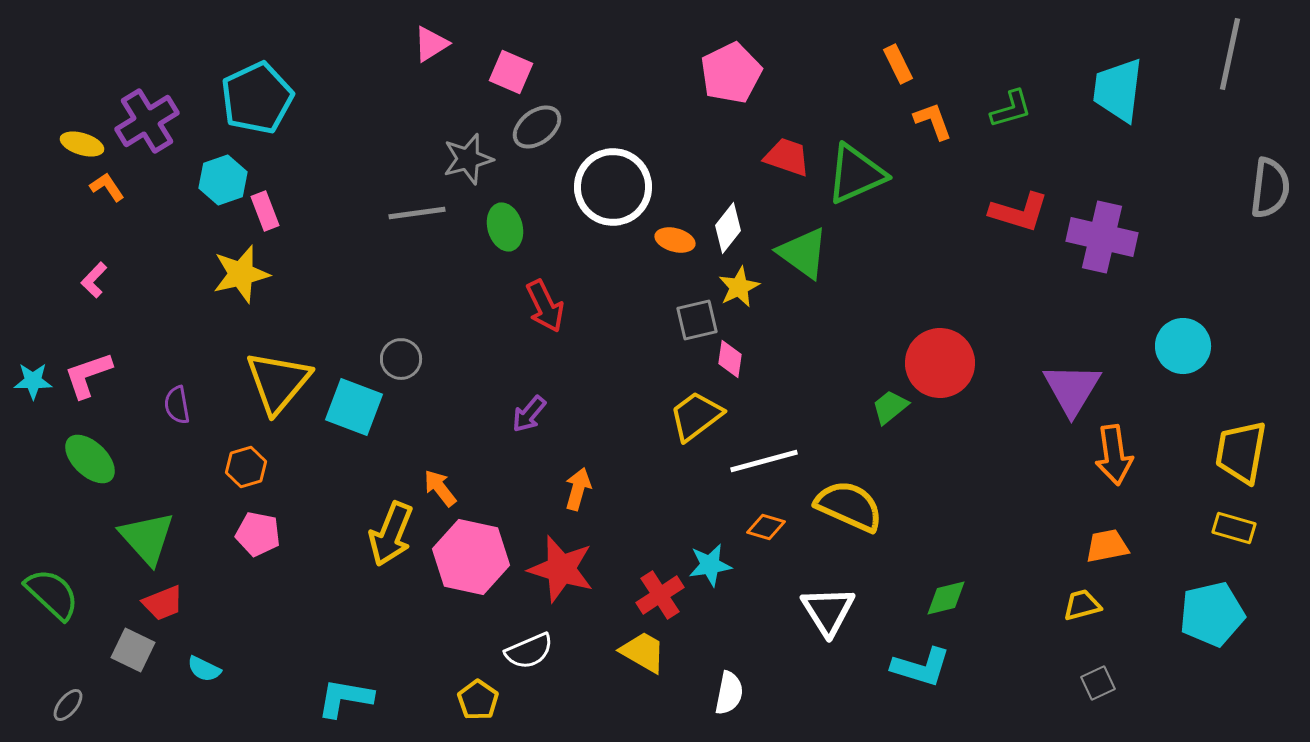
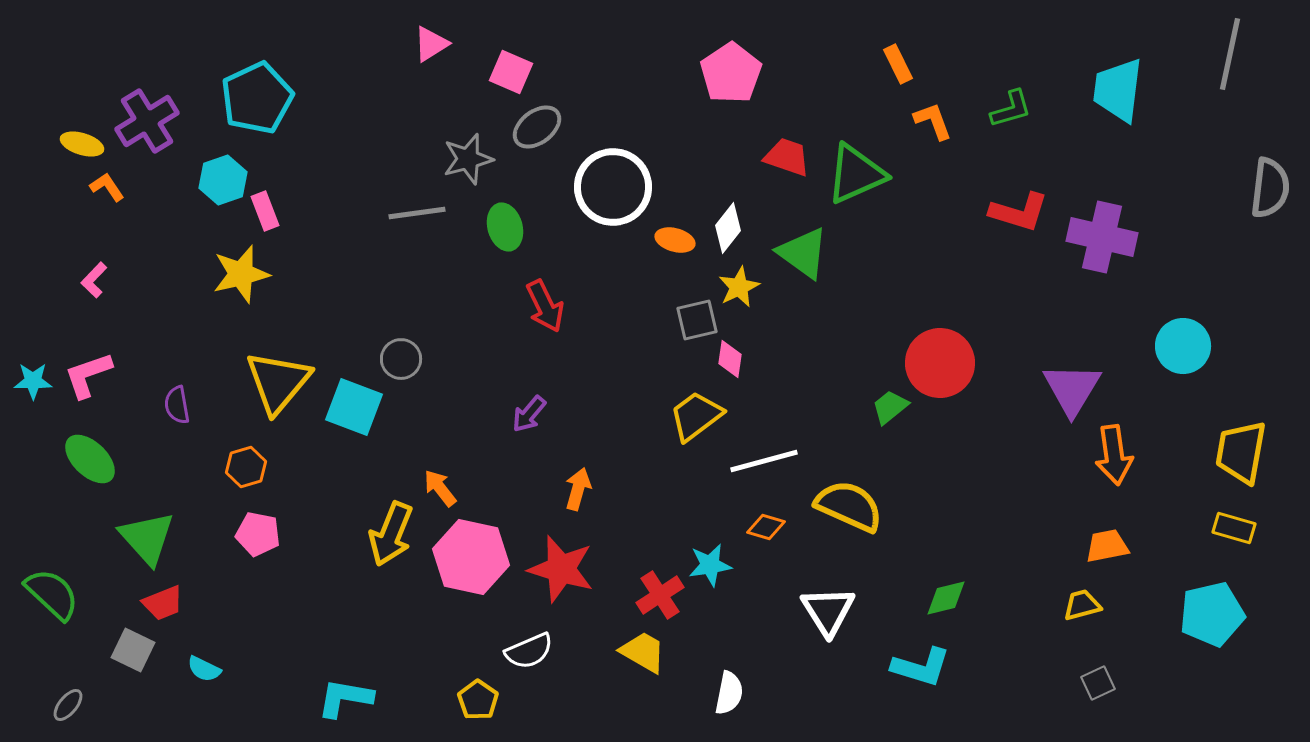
pink pentagon at (731, 73): rotated 8 degrees counterclockwise
